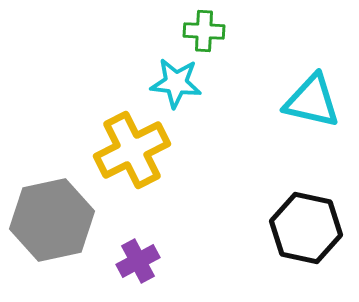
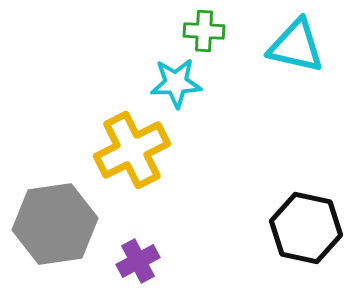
cyan star: rotated 9 degrees counterclockwise
cyan triangle: moved 16 px left, 55 px up
gray hexagon: moved 3 px right, 4 px down; rotated 4 degrees clockwise
